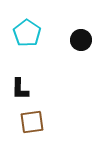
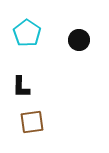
black circle: moved 2 px left
black L-shape: moved 1 px right, 2 px up
